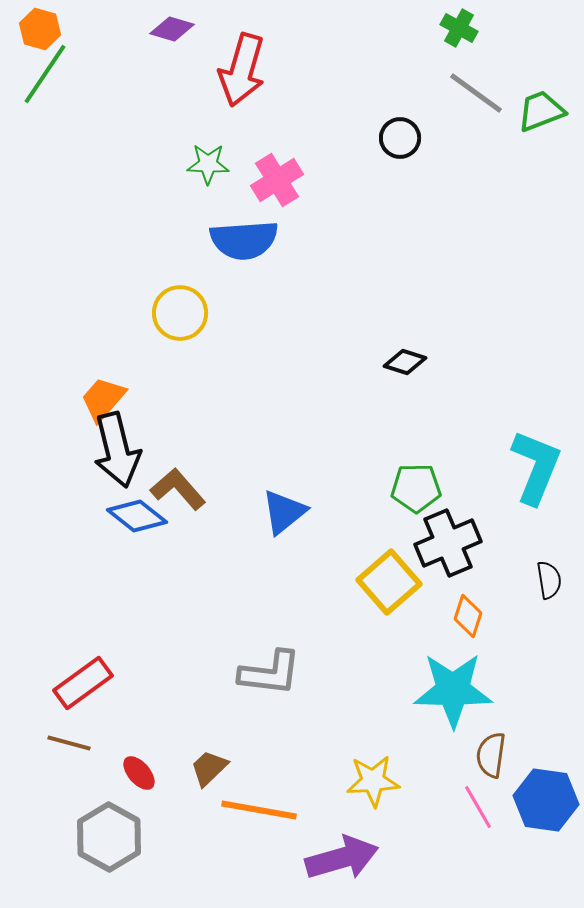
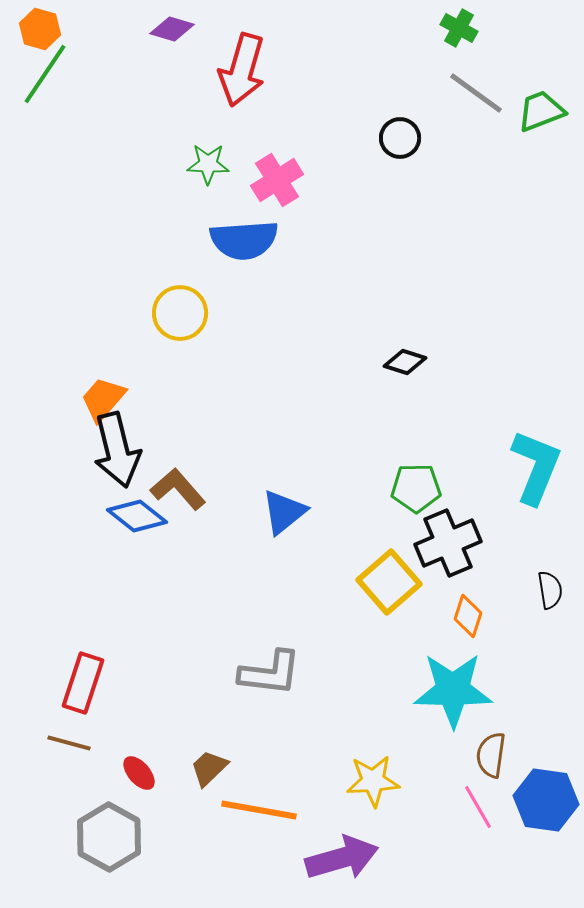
black semicircle: moved 1 px right, 10 px down
red rectangle: rotated 36 degrees counterclockwise
